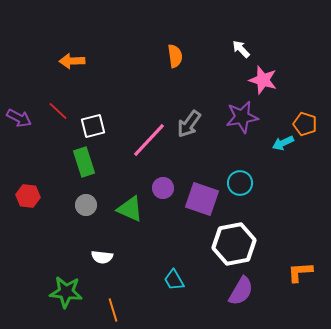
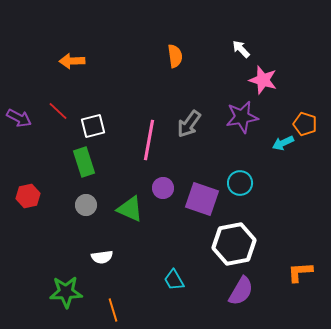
pink line: rotated 33 degrees counterclockwise
red hexagon: rotated 20 degrees counterclockwise
white semicircle: rotated 15 degrees counterclockwise
green star: rotated 8 degrees counterclockwise
